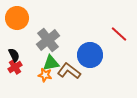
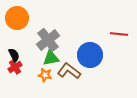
red line: rotated 36 degrees counterclockwise
green triangle: moved 5 px up
